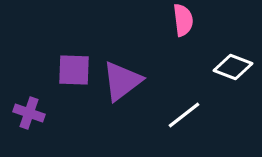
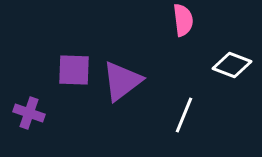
white diamond: moved 1 px left, 2 px up
white line: rotated 30 degrees counterclockwise
